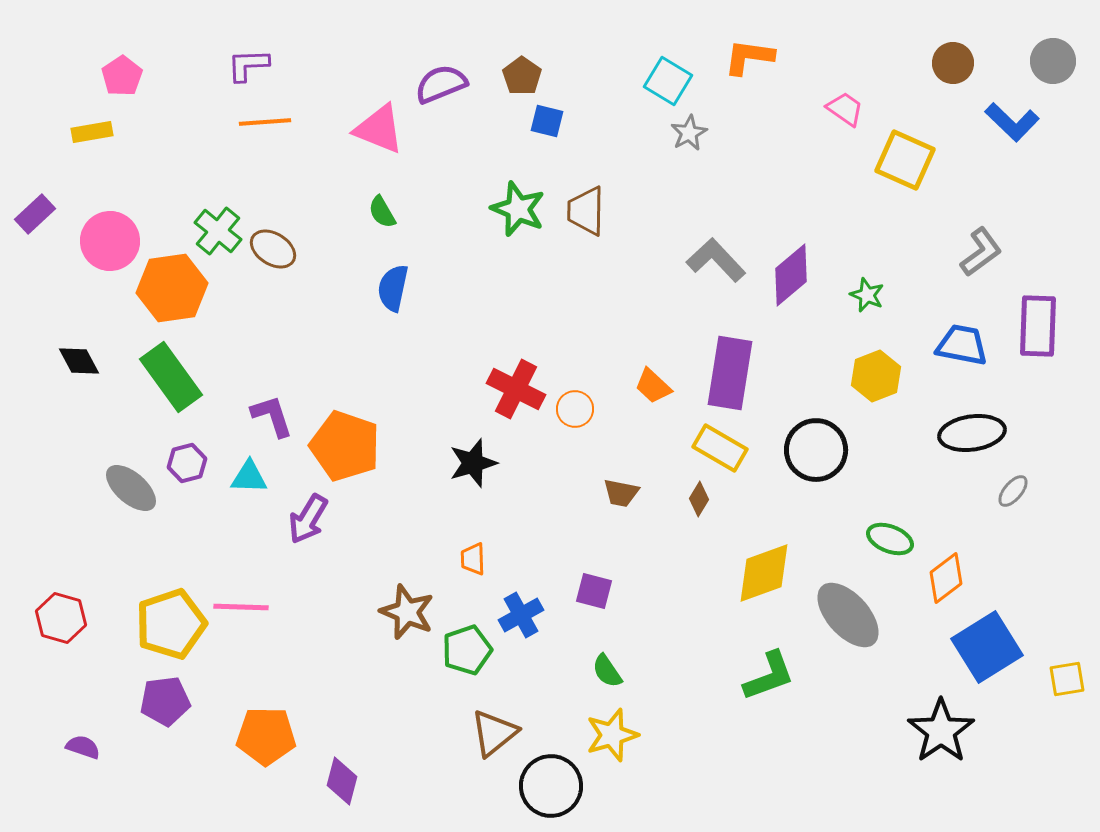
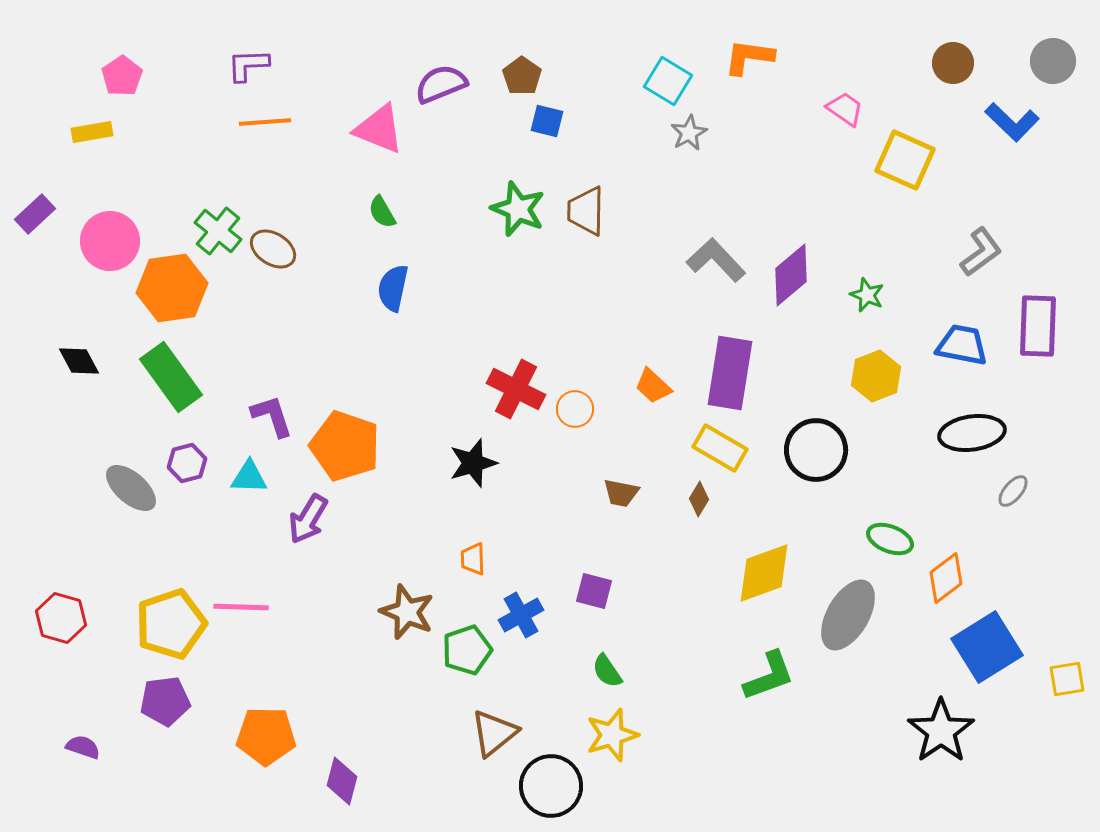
gray ellipse at (848, 615): rotated 72 degrees clockwise
